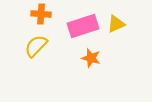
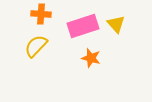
yellow triangle: rotated 48 degrees counterclockwise
